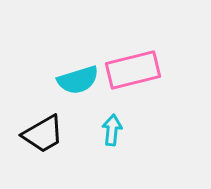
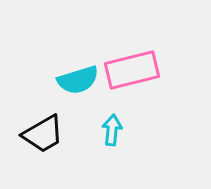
pink rectangle: moved 1 px left
